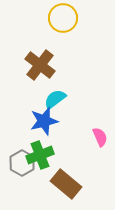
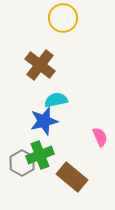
cyan semicircle: moved 1 px right, 1 px down; rotated 25 degrees clockwise
brown rectangle: moved 6 px right, 7 px up
